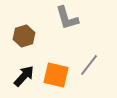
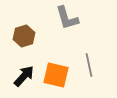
gray line: rotated 50 degrees counterclockwise
